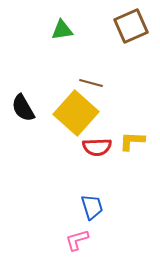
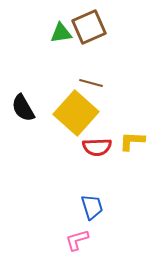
brown square: moved 42 px left, 1 px down
green triangle: moved 1 px left, 3 px down
